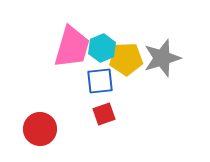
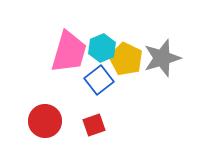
pink trapezoid: moved 3 px left, 5 px down
yellow pentagon: rotated 28 degrees clockwise
blue square: moved 1 px left, 1 px up; rotated 32 degrees counterclockwise
red square: moved 10 px left, 11 px down
red circle: moved 5 px right, 8 px up
